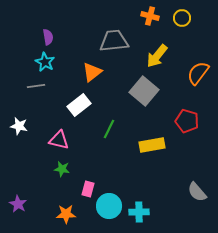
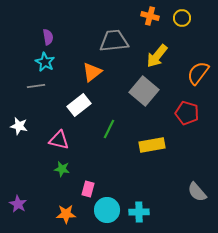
red pentagon: moved 8 px up
cyan circle: moved 2 px left, 4 px down
